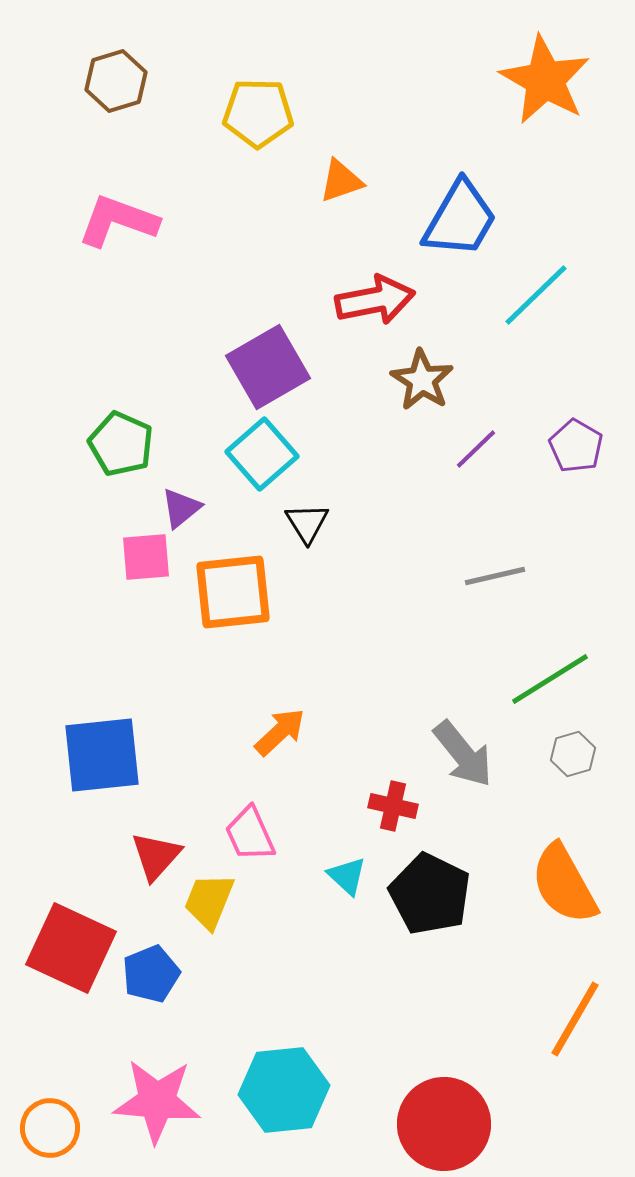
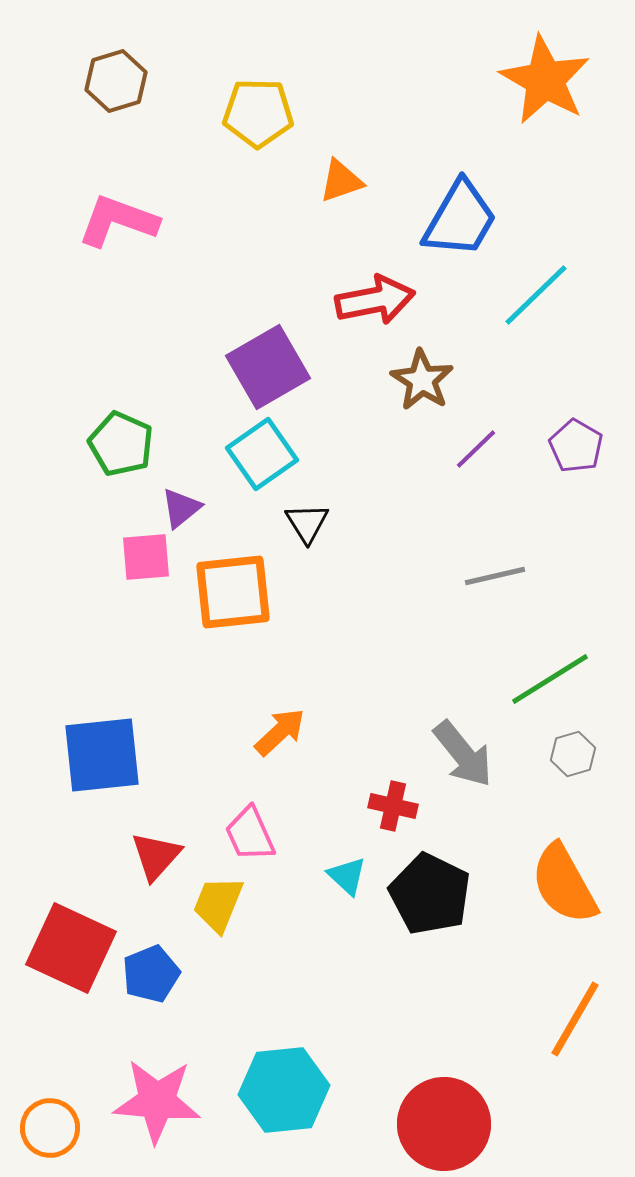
cyan square: rotated 6 degrees clockwise
yellow trapezoid: moved 9 px right, 3 px down
